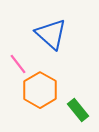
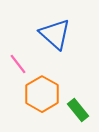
blue triangle: moved 4 px right
orange hexagon: moved 2 px right, 4 px down
